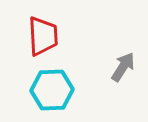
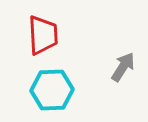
red trapezoid: moved 1 px up
